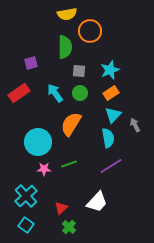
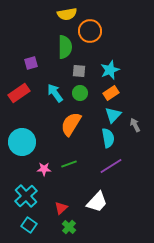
cyan circle: moved 16 px left
cyan square: moved 3 px right
